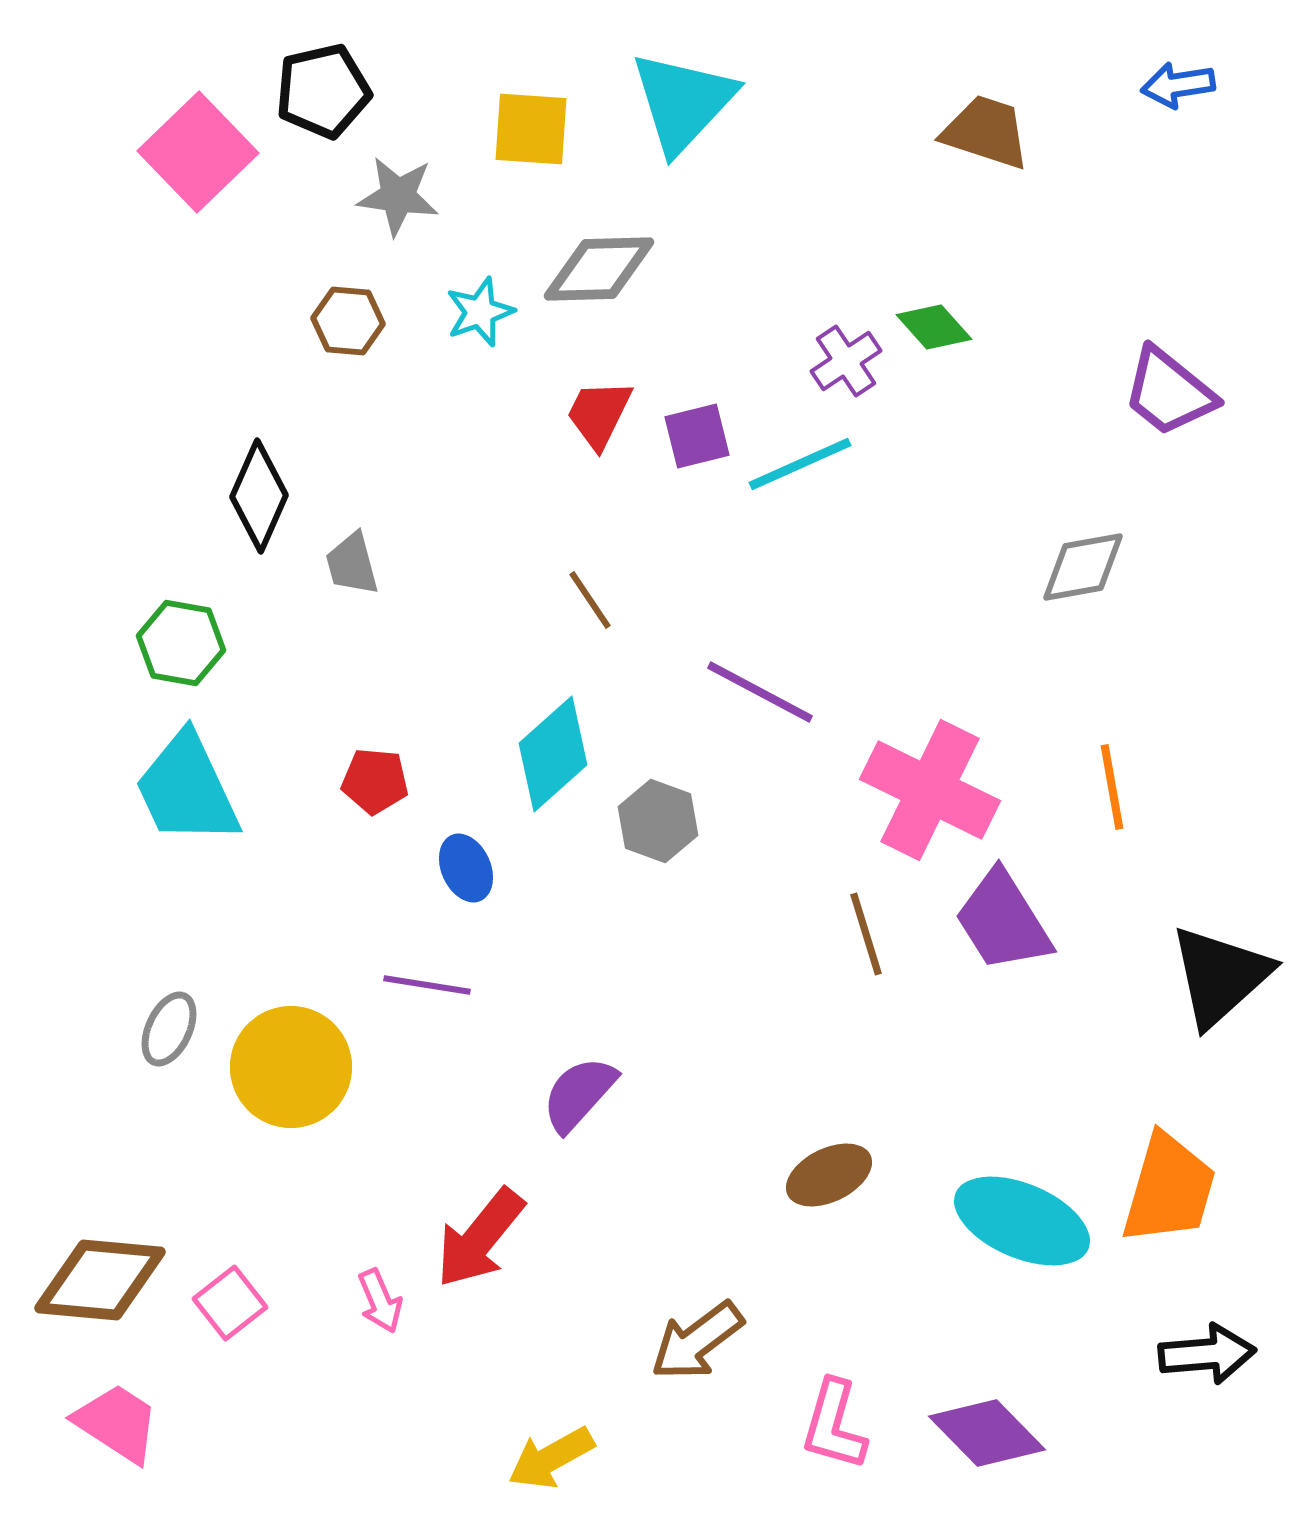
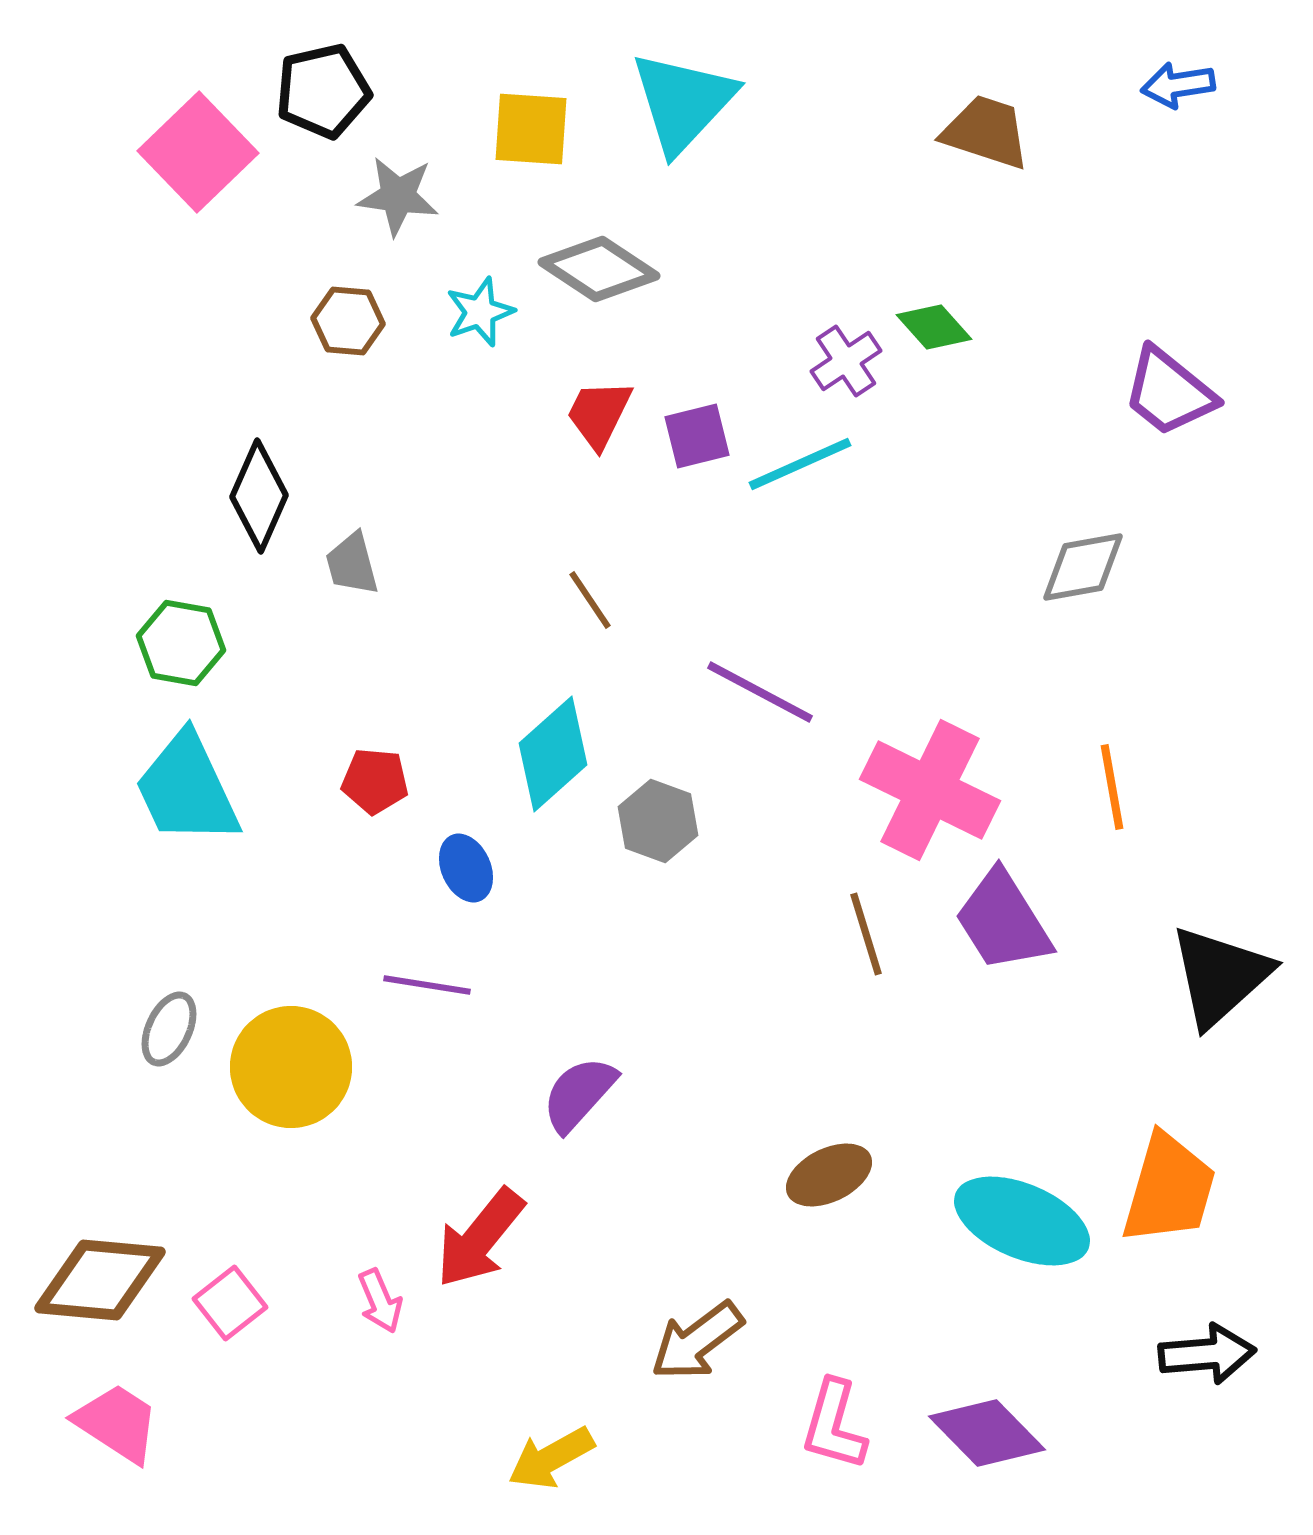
gray diamond at (599, 269): rotated 35 degrees clockwise
